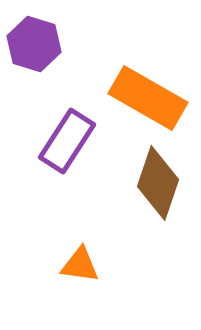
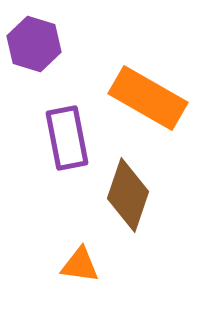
purple rectangle: moved 3 px up; rotated 44 degrees counterclockwise
brown diamond: moved 30 px left, 12 px down
